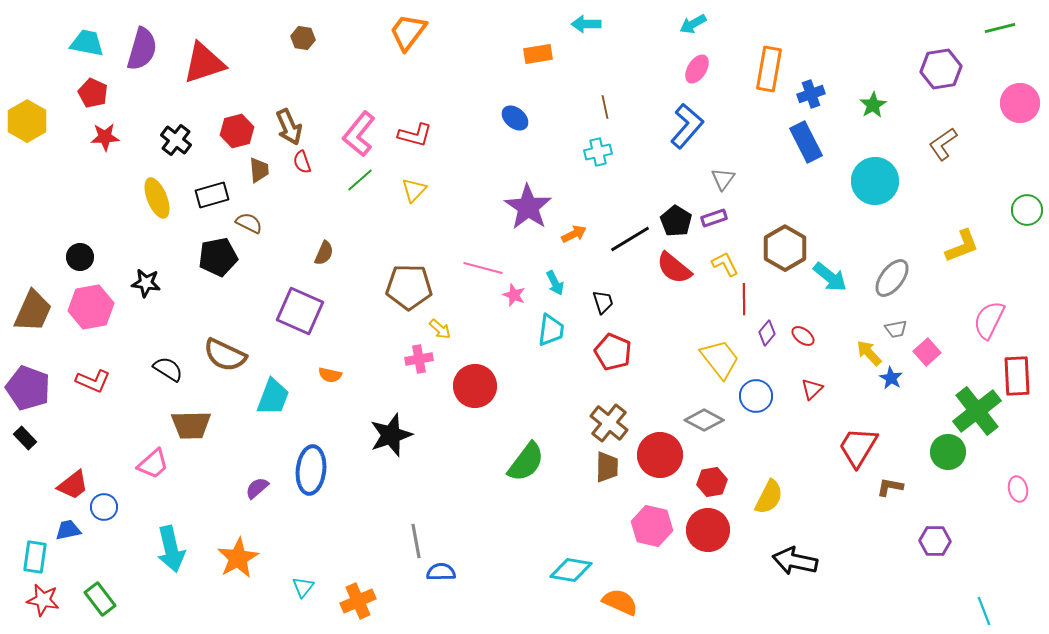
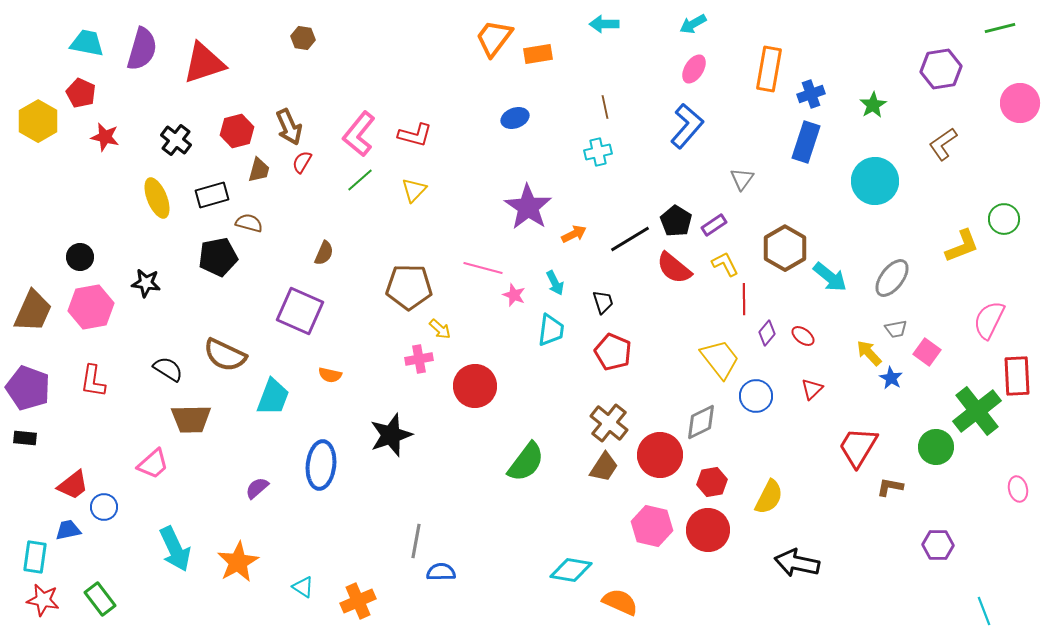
cyan arrow at (586, 24): moved 18 px right
orange trapezoid at (408, 32): moved 86 px right, 6 px down
pink ellipse at (697, 69): moved 3 px left
red pentagon at (93, 93): moved 12 px left
blue ellipse at (515, 118): rotated 60 degrees counterclockwise
yellow hexagon at (27, 121): moved 11 px right
red star at (105, 137): rotated 16 degrees clockwise
blue rectangle at (806, 142): rotated 45 degrees clockwise
red semicircle at (302, 162): rotated 50 degrees clockwise
brown trapezoid at (259, 170): rotated 20 degrees clockwise
gray triangle at (723, 179): moved 19 px right
green circle at (1027, 210): moved 23 px left, 9 px down
purple rectangle at (714, 218): moved 7 px down; rotated 15 degrees counterclockwise
brown semicircle at (249, 223): rotated 12 degrees counterclockwise
pink square at (927, 352): rotated 12 degrees counterclockwise
red L-shape at (93, 381): rotated 76 degrees clockwise
gray diamond at (704, 420): moved 3 px left, 2 px down; rotated 54 degrees counterclockwise
brown trapezoid at (191, 425): moved 6 px up
black rectangle at (25, 438): rotated 40 degrees counterclockwise
green circle at (948, 452): moved 12 px left, 5 px up
brown trapezoid at (607, 467): moved 3 px left; rotated 32 degrees clockwise
blue ellipse at (311, 470): moved 10 px right, 5 px up
gray line at (416, 541): rotated 20 degrees clockwise
purple hexagon at (935, 541): moved 3 px right, 4 px down
cyan arrow at (171, 549): moved 4 px right; rotated 12 degrees counterclockwise
orange star at (238, 558): moved 4 px down
black arrow at (795, 561): moved 2 px right, 2 px down
cyan triangle at (303, 587): rotated 35 degrees counterclockwise
